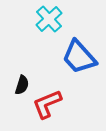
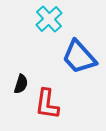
black semicircle: moved 1 px left, 1 px up
red L-shape: rotated 60 degrees counterclockwise
